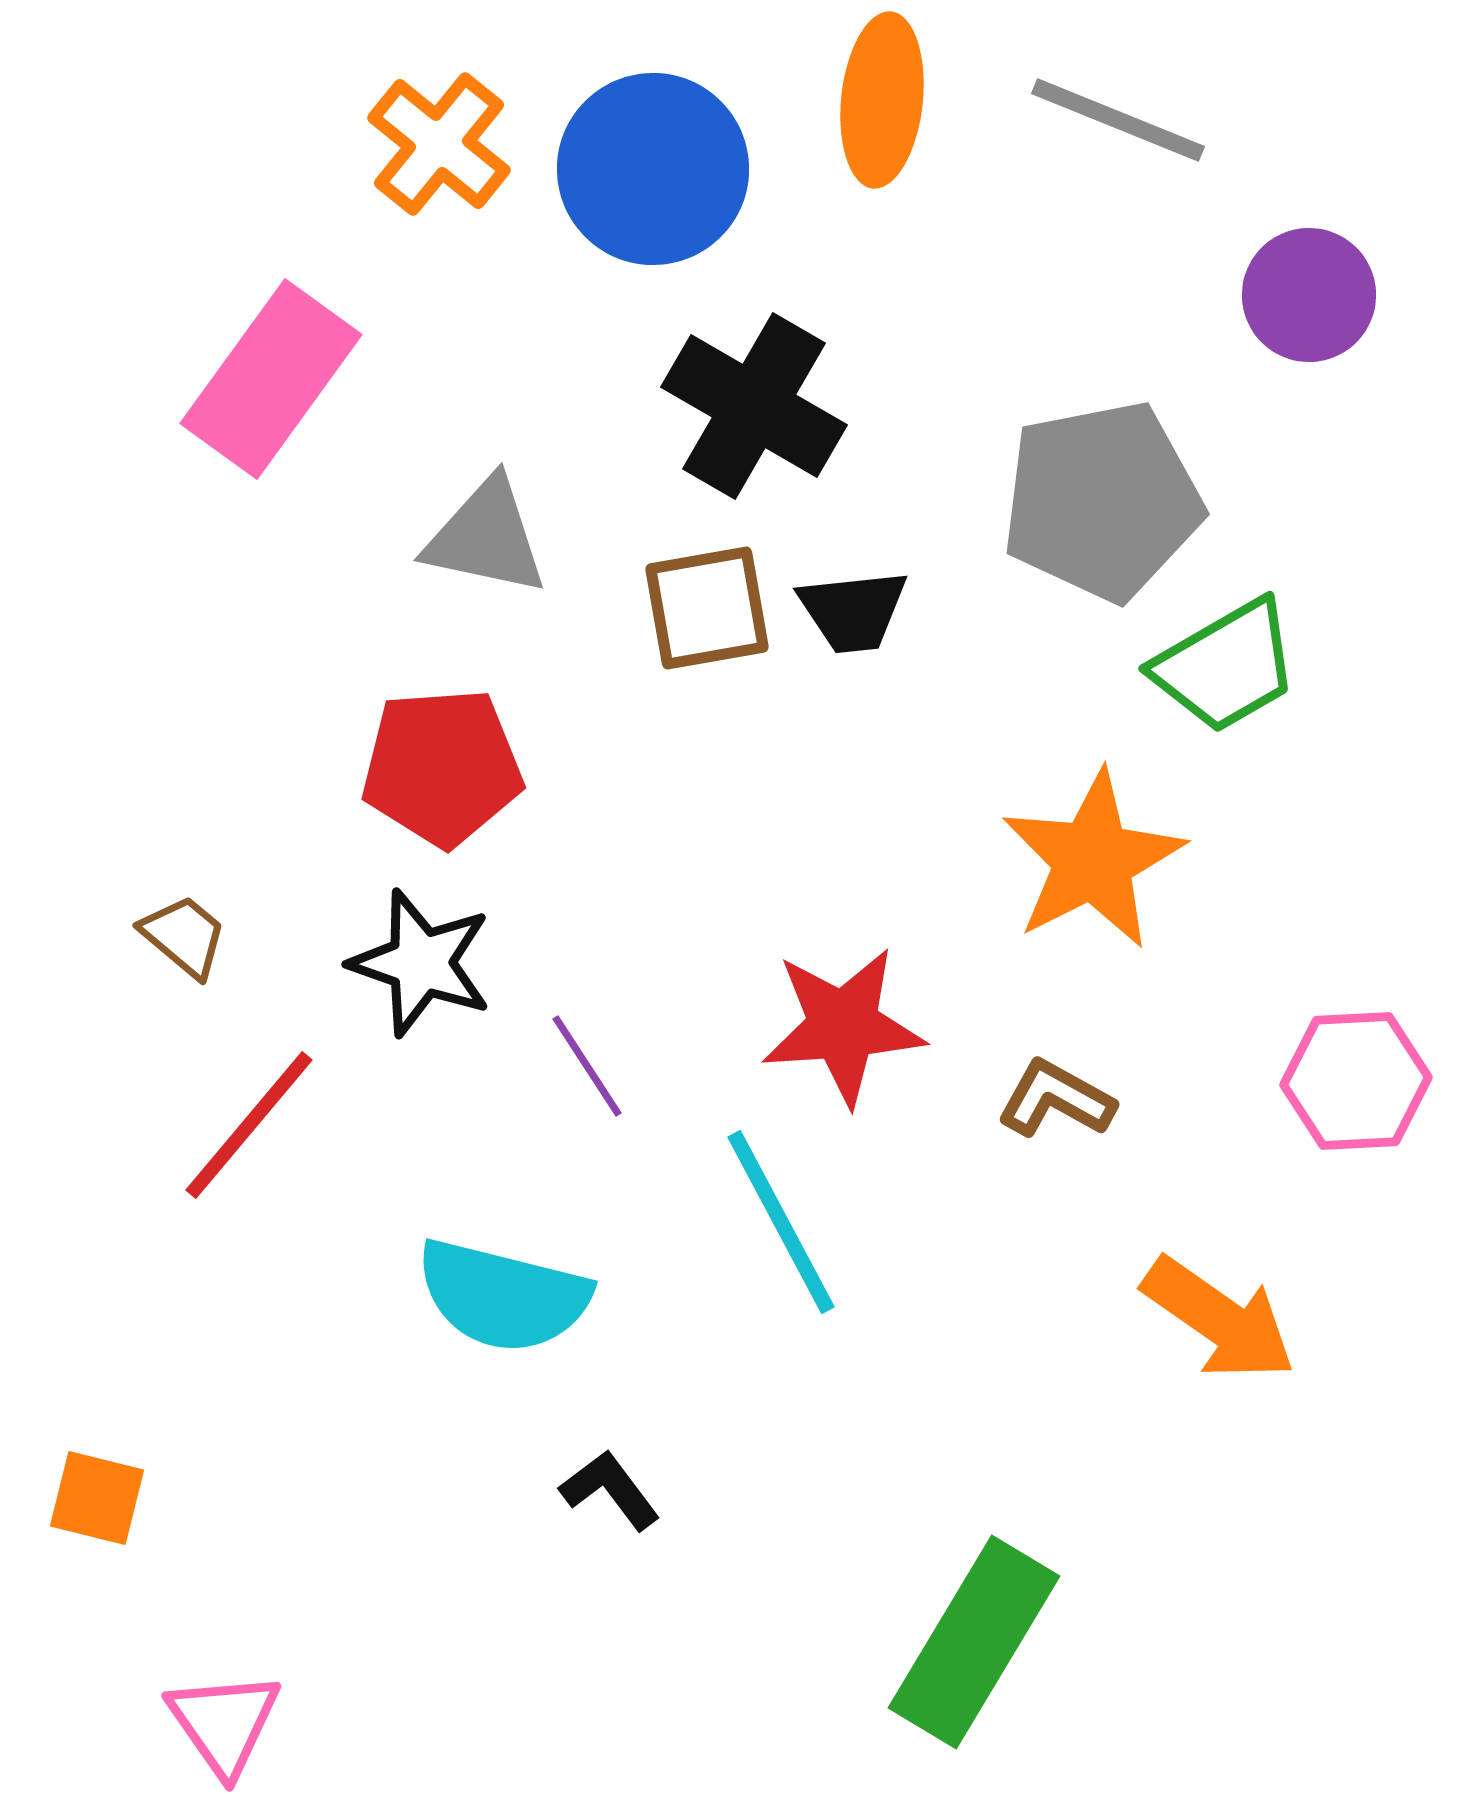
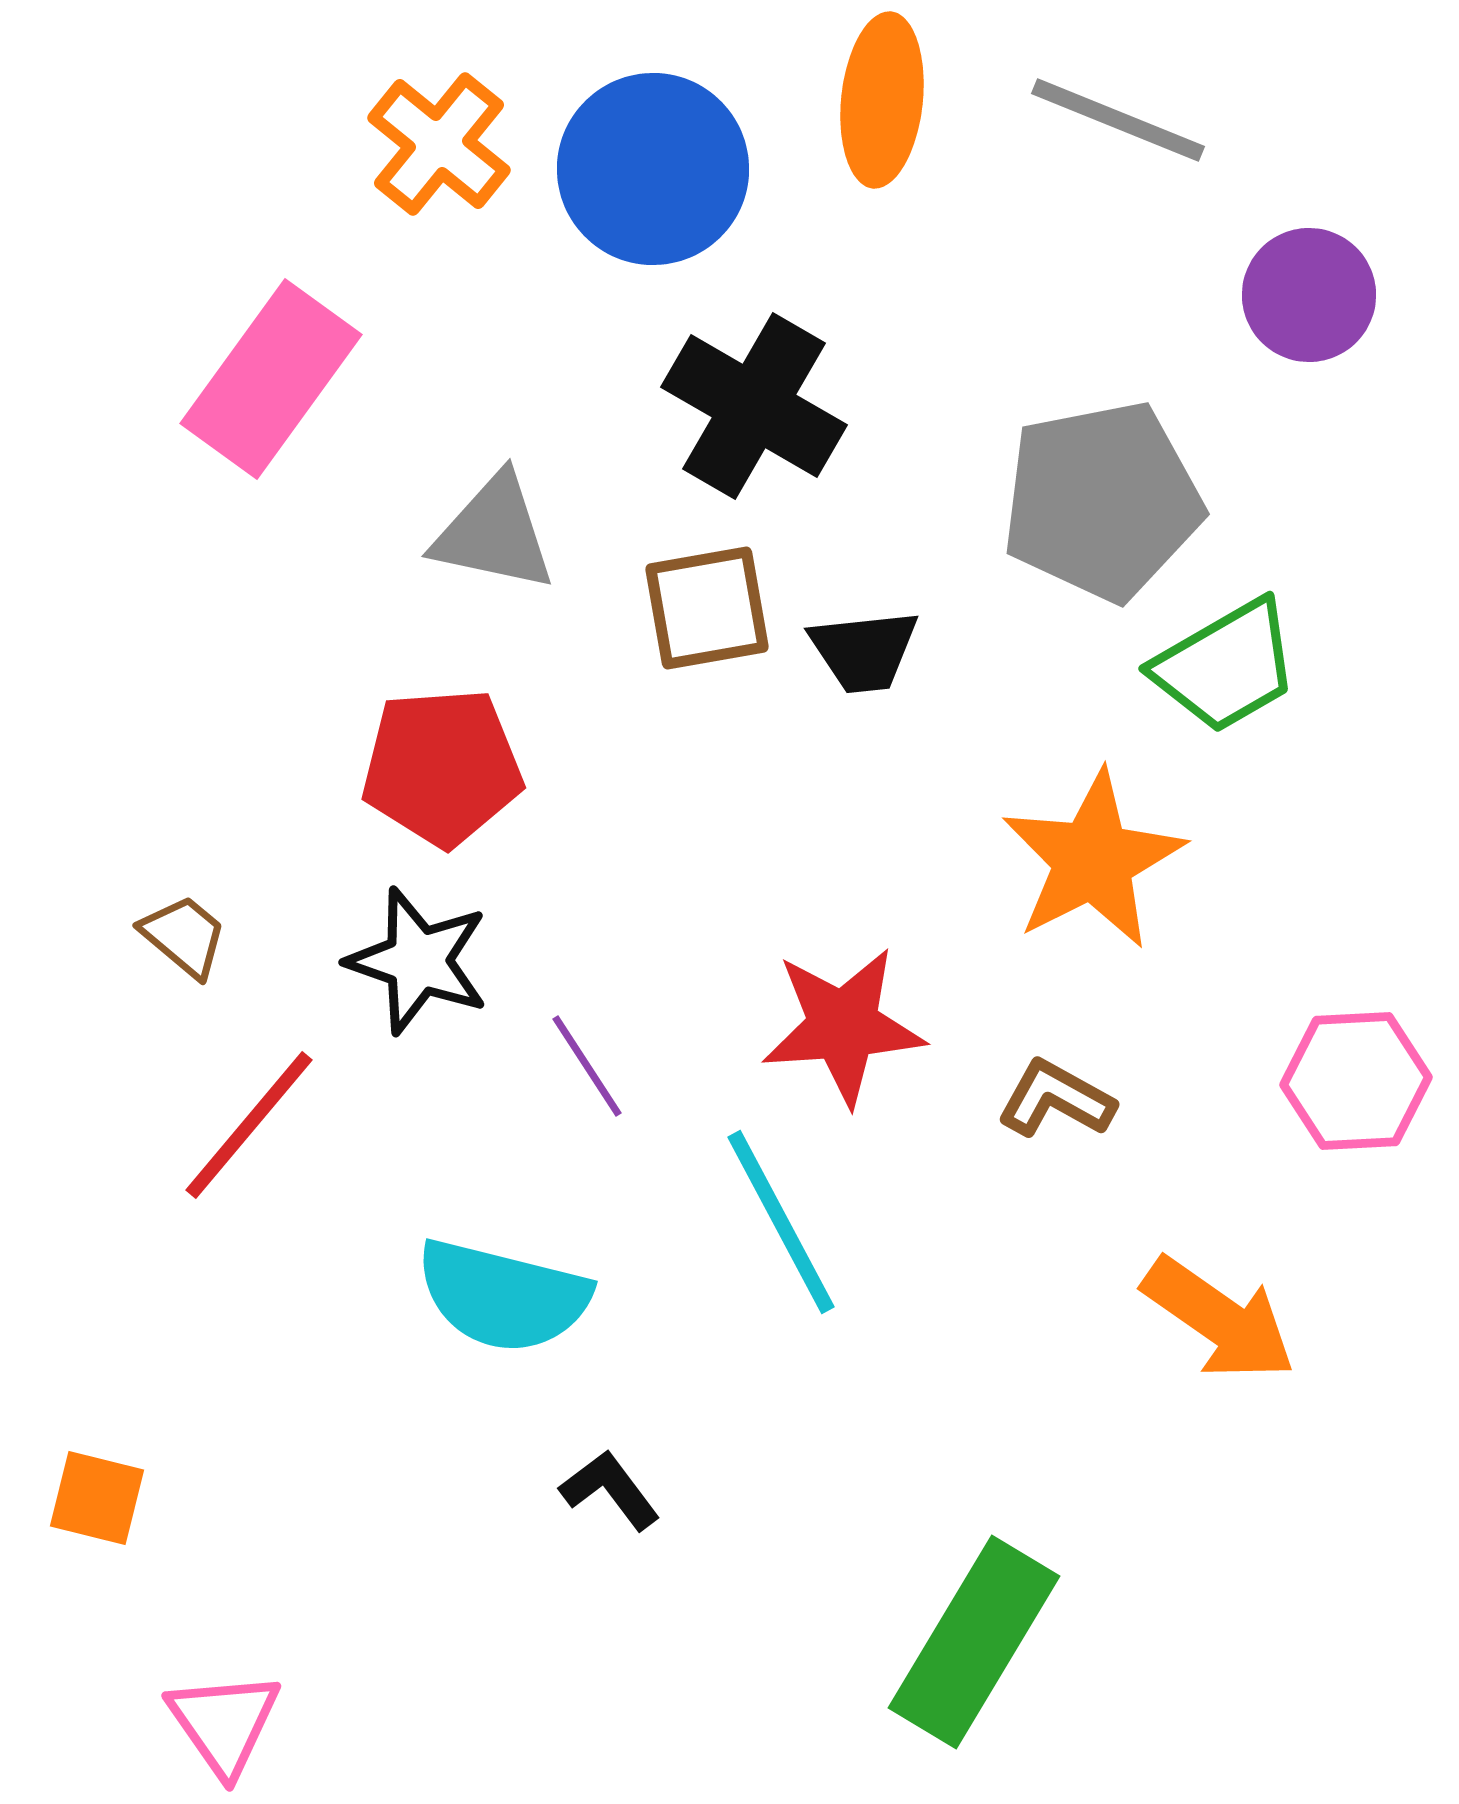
gray triangle: moved 8 px right, 4 px up
black trapezoid: moved 11 px right, 40 px down
black star: moved 3 px left, 2 px up
